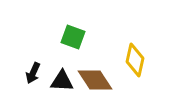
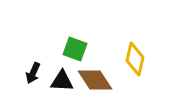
green square: moved 2 px right, 12 px down
yellow diamond: moved 1 px up
